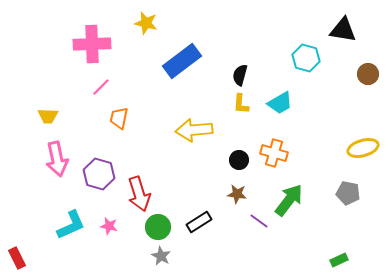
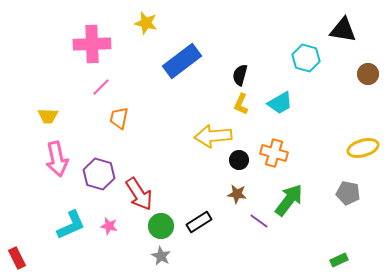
yellow L-shape: rotated 20 degrees clockwise
yellow arrow: moved 19 px right, 6 px down
red arrow: rotated 16 degrees counterclockwise
green circle: moved 3 px right, 1 px up
